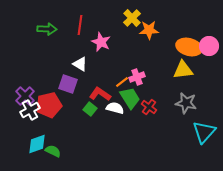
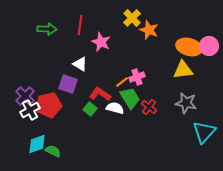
orange star: rotated 24 degrees clockwise
